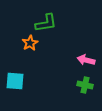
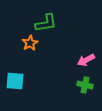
pink arrow: rotated 42 degrees counterclockwise
